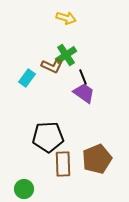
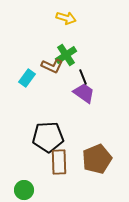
brown rectangle: moved 4 px left, 2 px up
green circle: moved 1 px down
